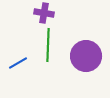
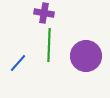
green line: moved 1 px right
blue line: rotated 18 degrees counterclockwise
